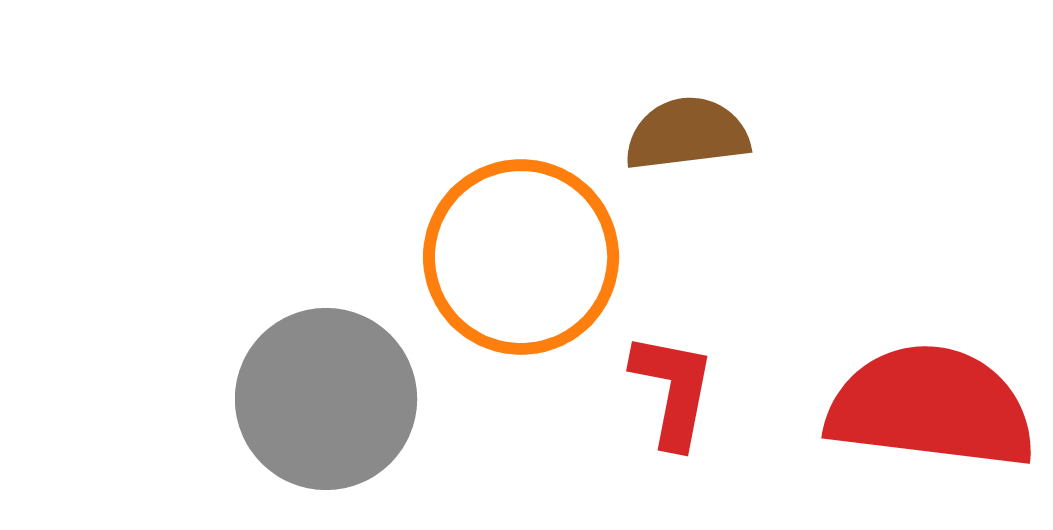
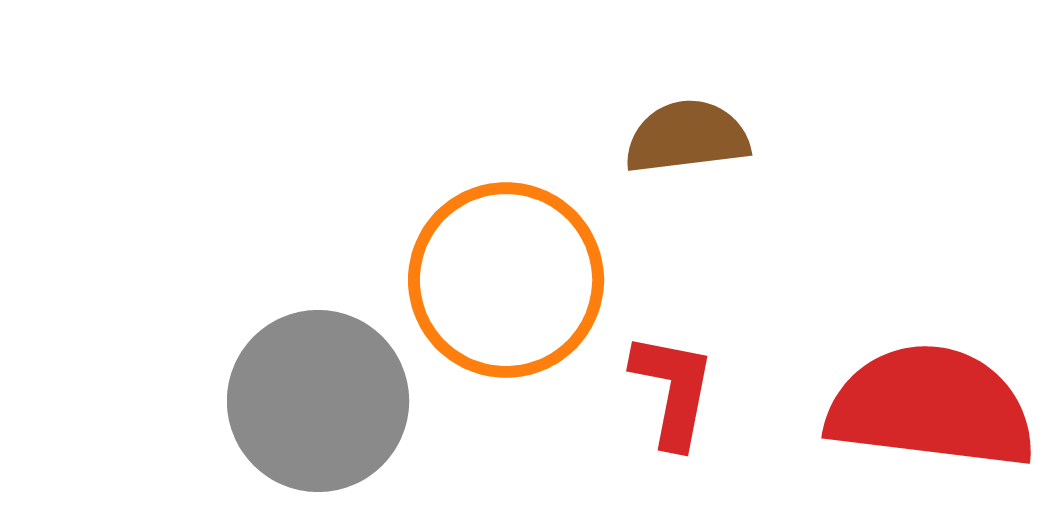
brown semicircle: moved 3 px down
orange circle: moved 15 px left, 23 px down
gray circle: moved 8 px left, 2 px down
